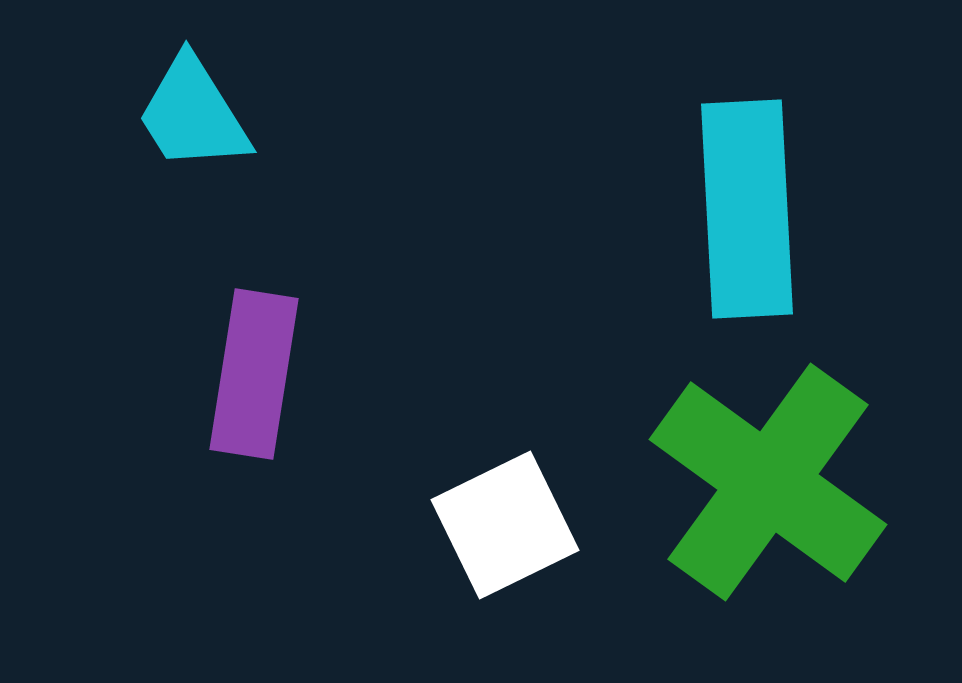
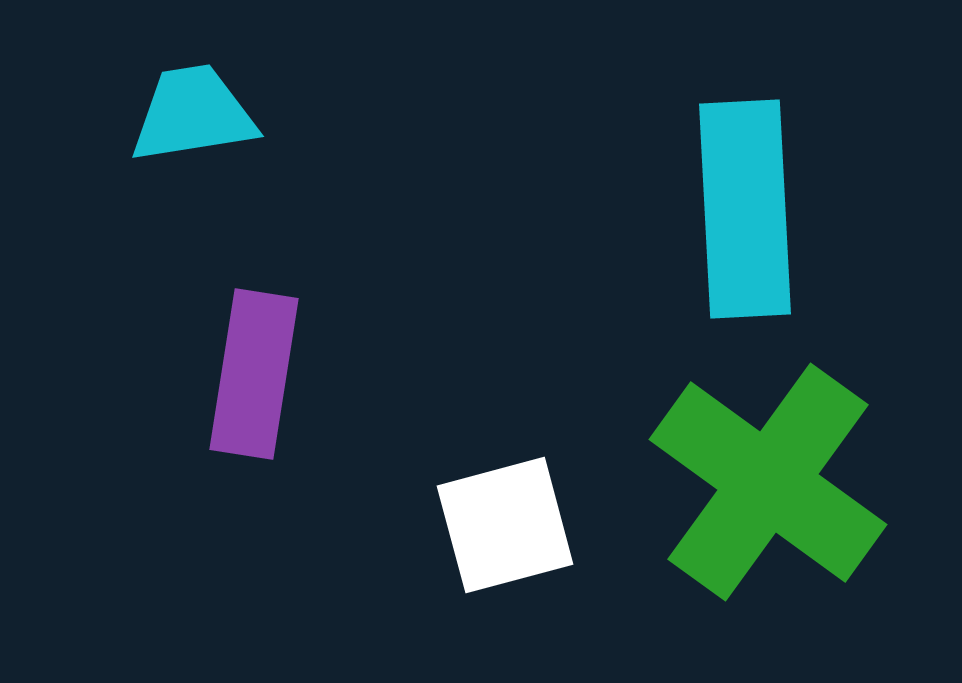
cyan trapezoid: rotated 113 degrees clockwise
cyan rectangle: moved 2 px left
white square: rotated 11 degrees clockwise
